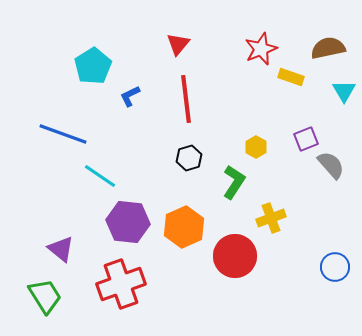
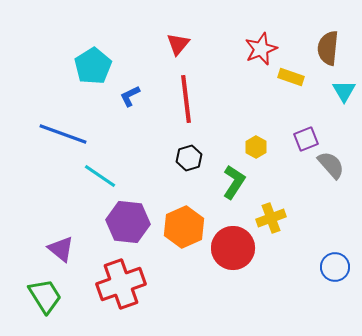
brown semicircle: rotated 72 degrees counterclockwise
red circle: moved 2 px left, 8 px up
